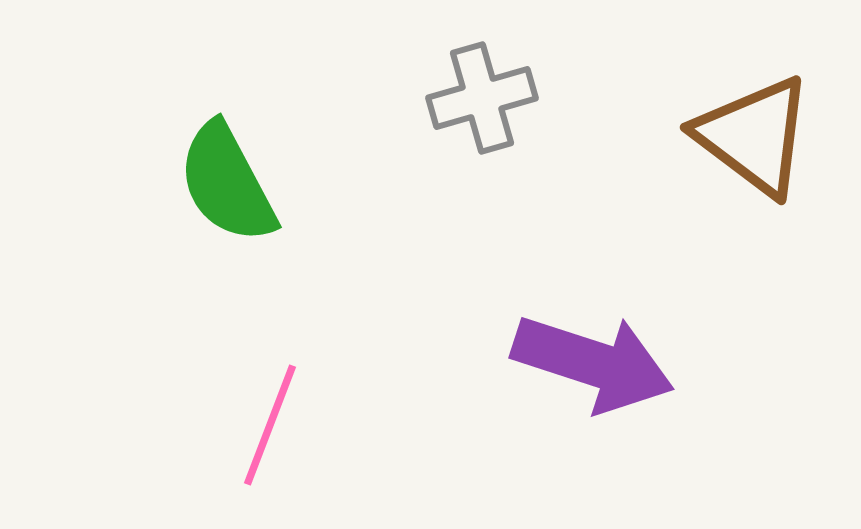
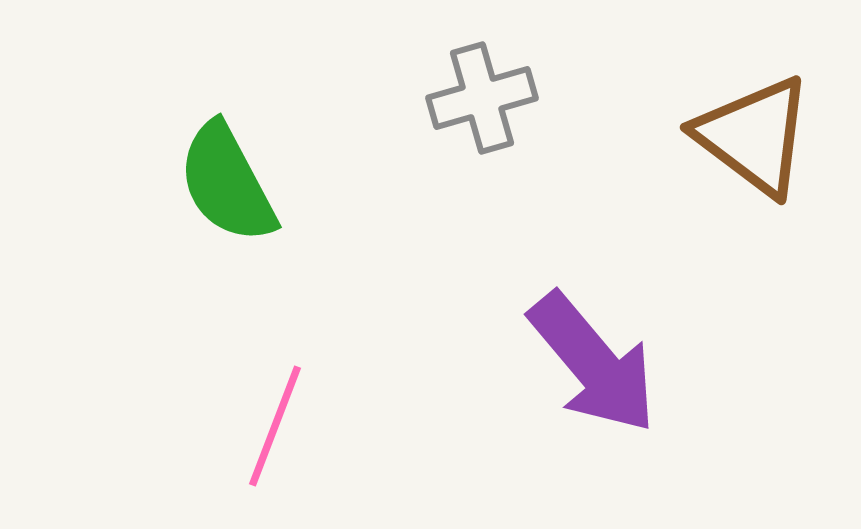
purple arrow: rotated 32 degrees clockwise
pink line: moved 5 px right, 1 px down
